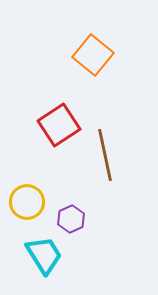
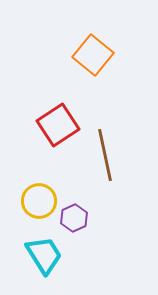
red square: moved 1 px left
yellow circle: moved 12 px right, 1 px up
purple hexagon: moved 3 px right, 1 px up
